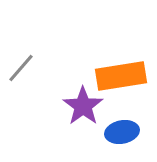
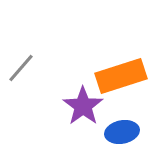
orange rectangle: rotated 9 degrees counterclockwise
